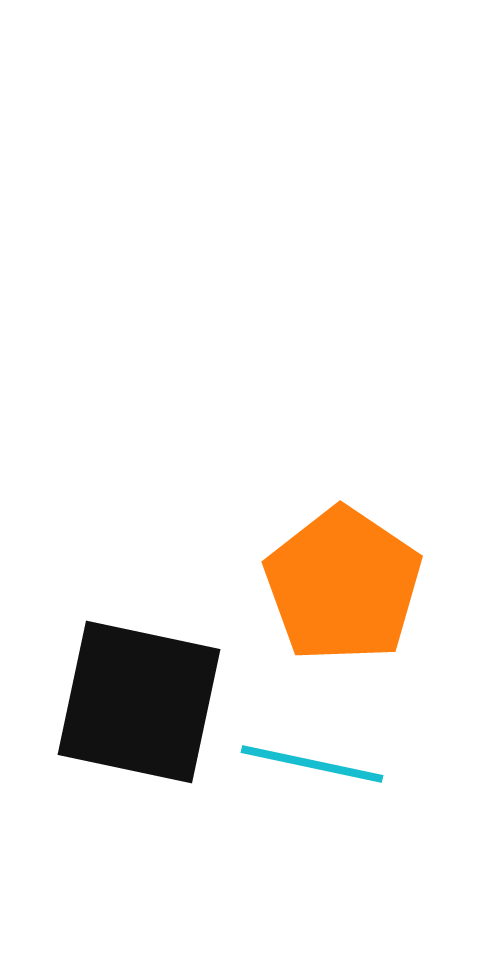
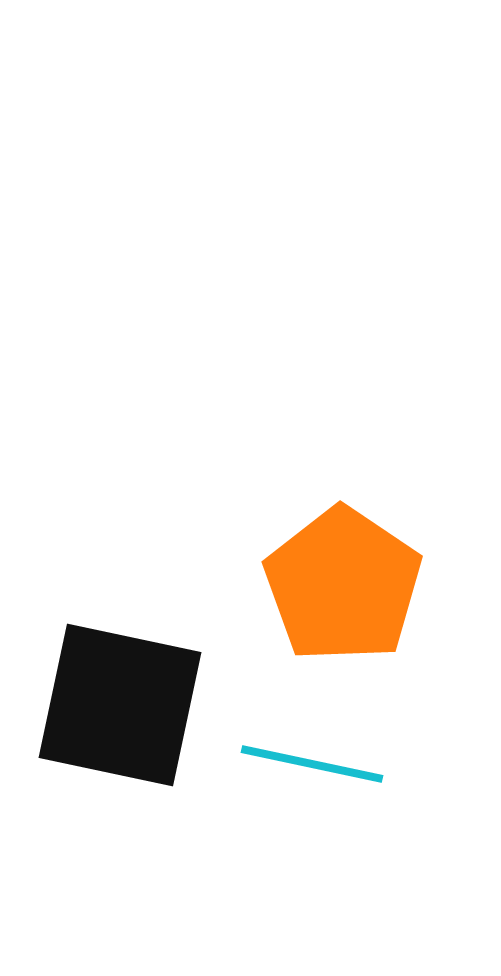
black square: moved 19 px left, 3 px down
